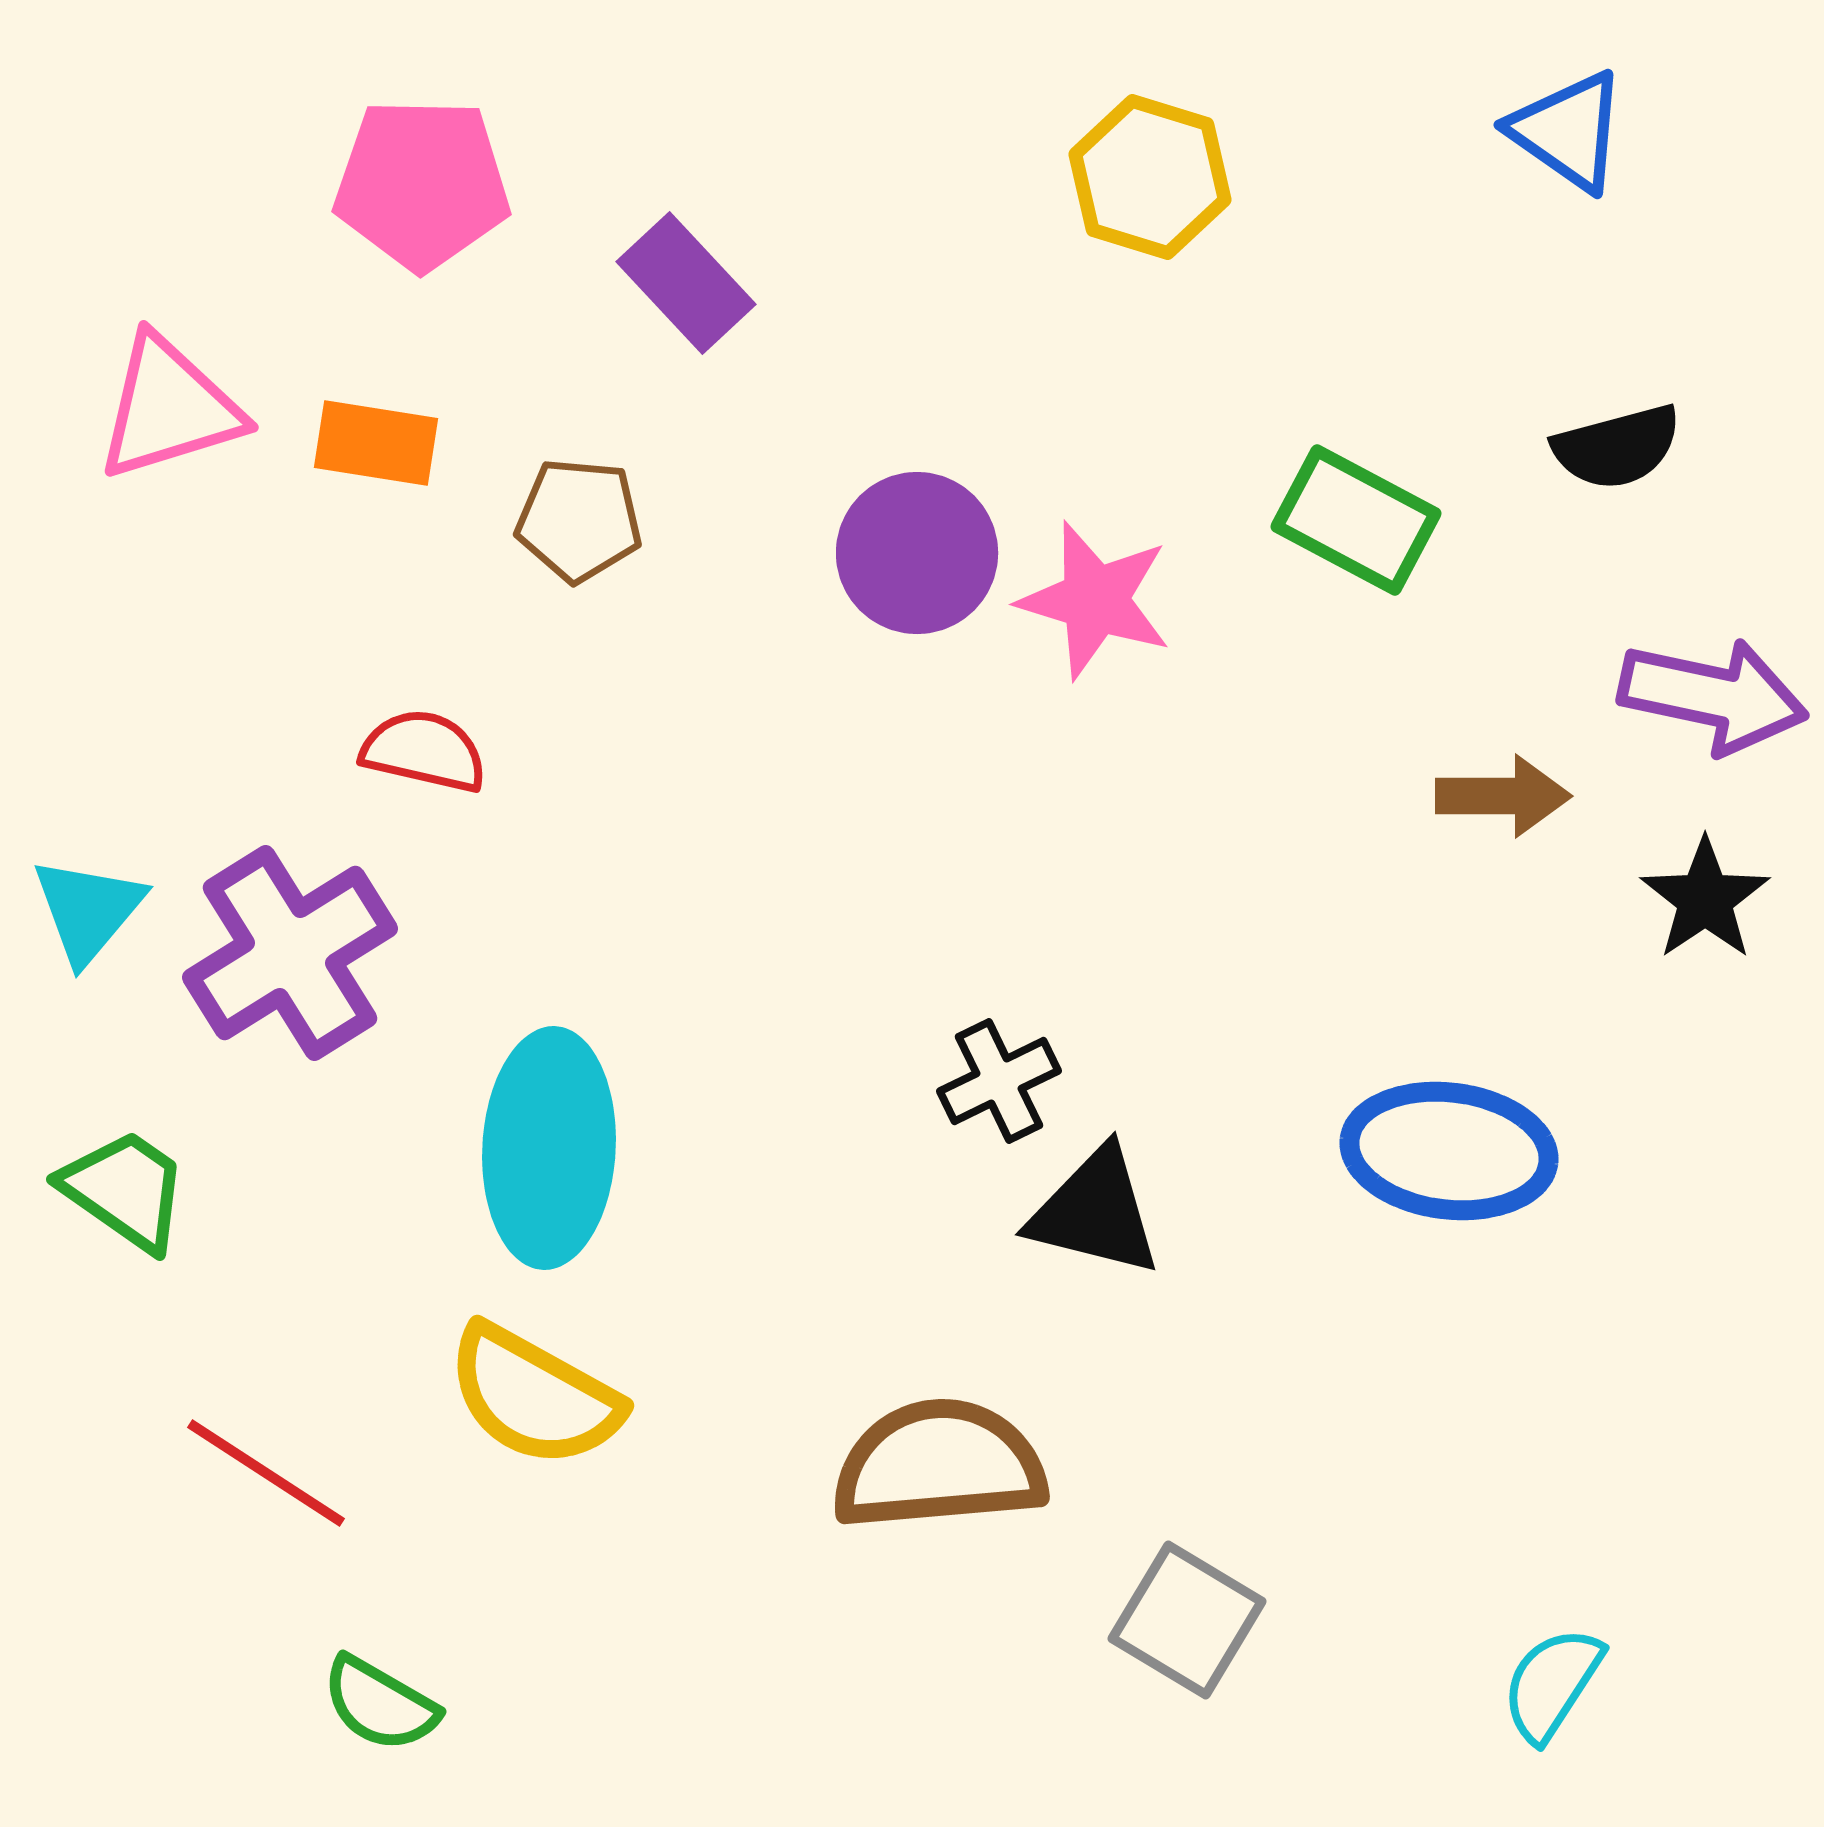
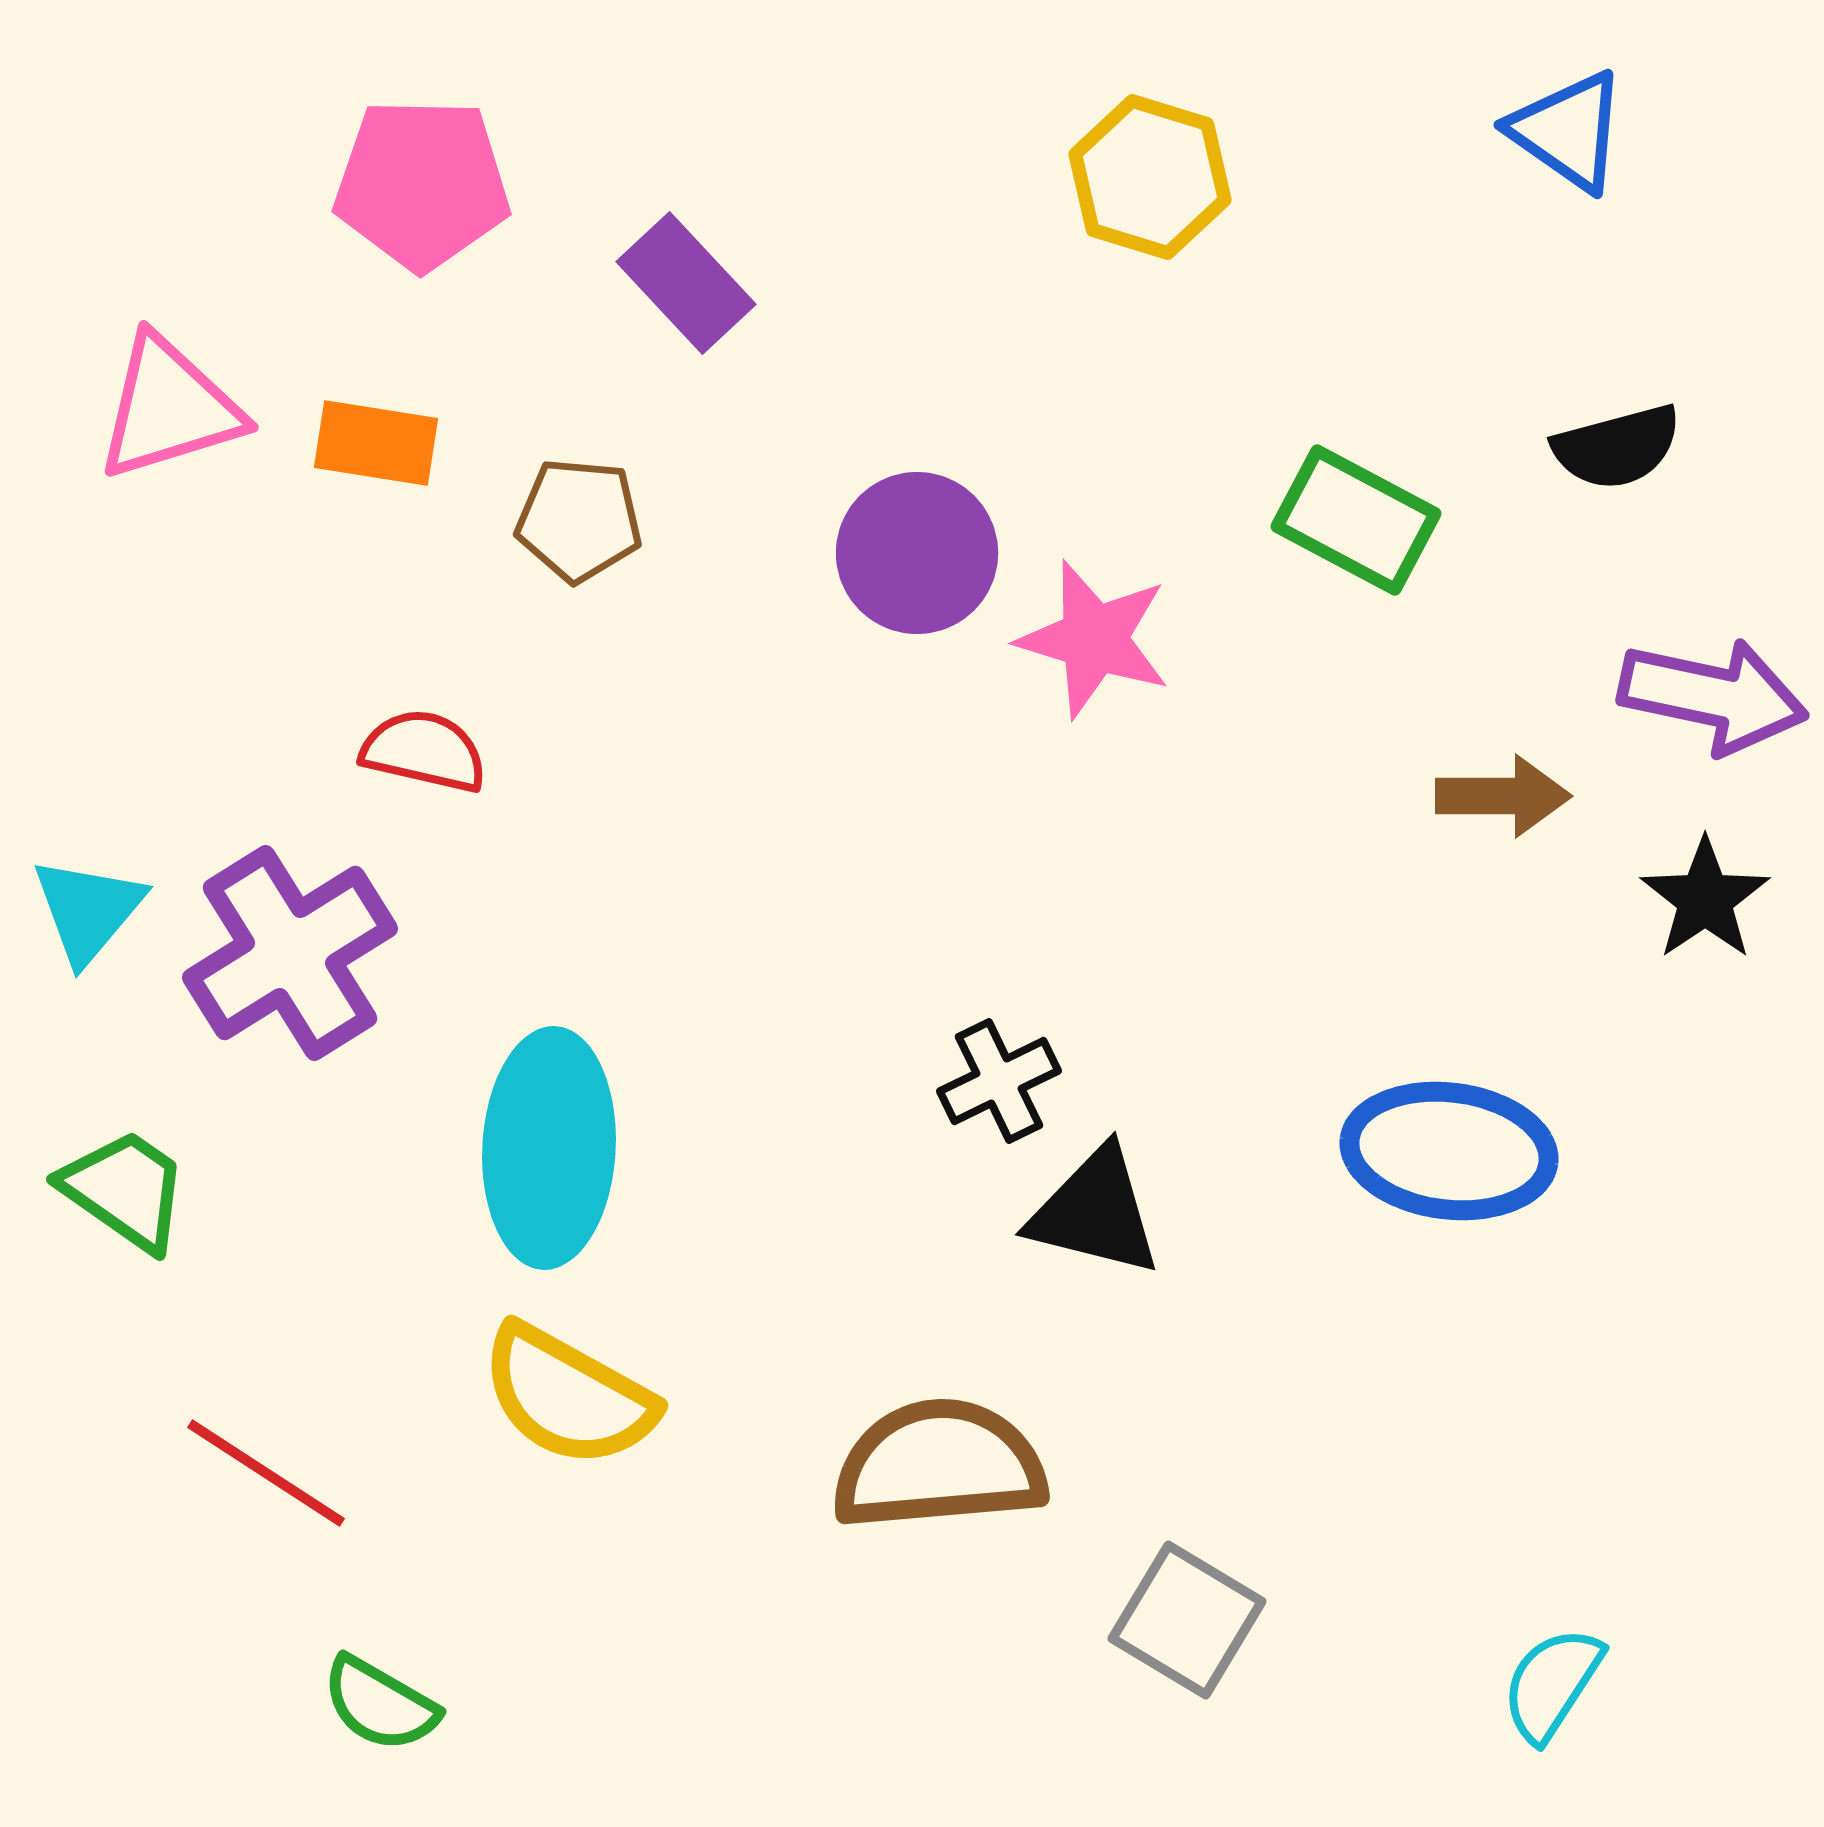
pink star: moved 1 px left, 39 px down
yellow semicircle: moved 34 px right
